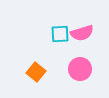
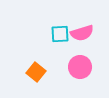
pink circle: moved 2 px up
